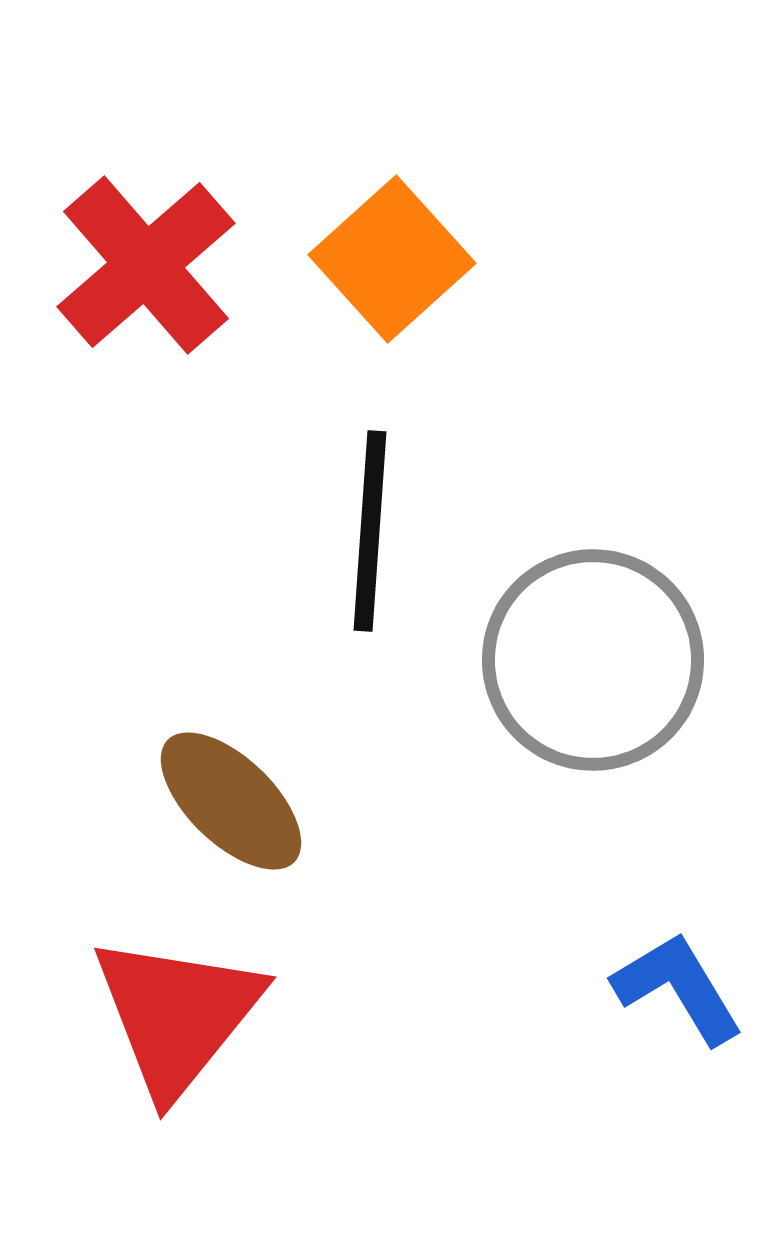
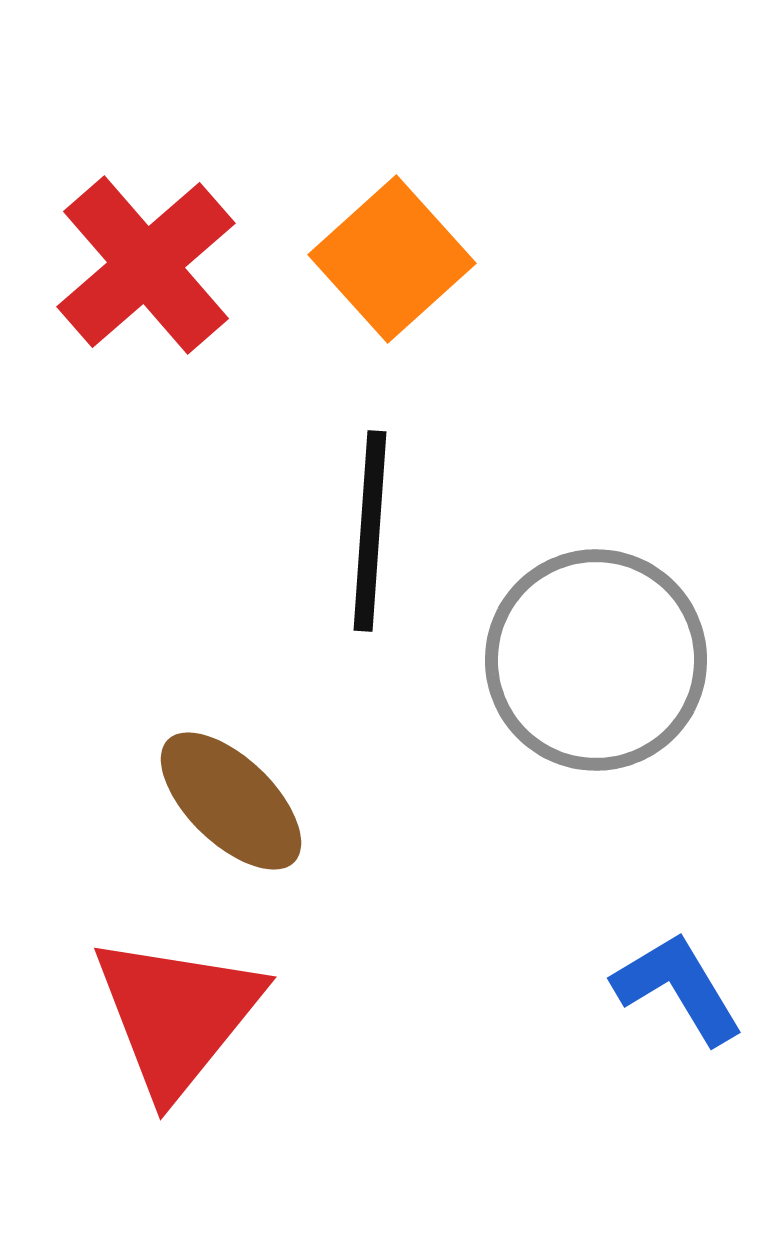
gray circle: moved 3 px right
